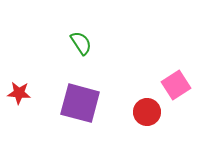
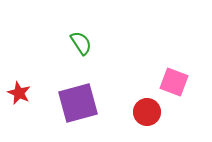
pink square: moved 2 px left, 3 px up; rotated 36 degrees counterclockwise
red star: rotated 20 degrees clockwise
purple square: moved 2 px left; rotated 30 degrees counterclockwise
